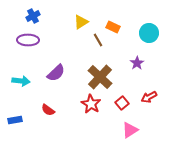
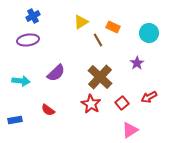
purple ellipse: rotated 10 degrees counterclockwise
